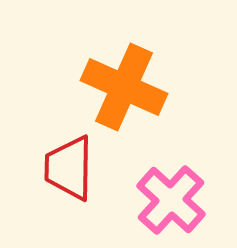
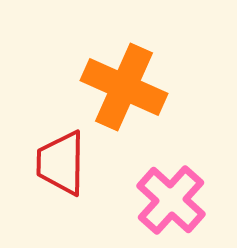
red trapezoid: moved 8 px left, 5 px up
